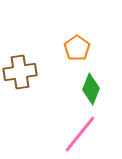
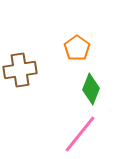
brown cross: moved 2 px up
